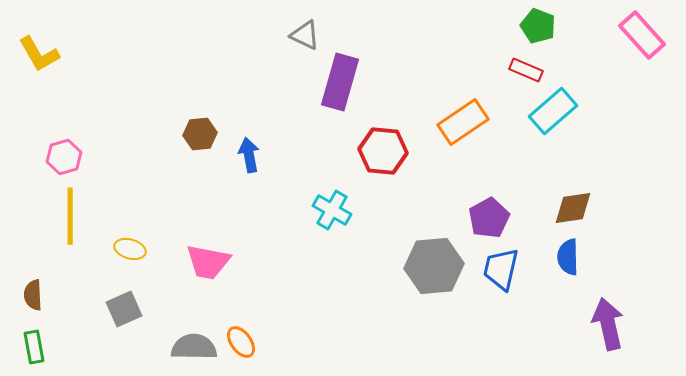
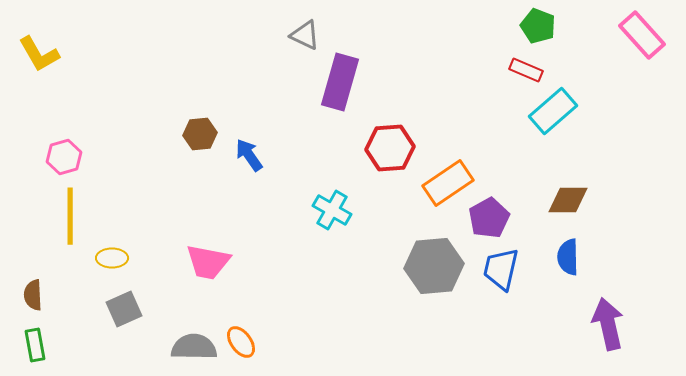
orange rectangle: moved 15 px left, 61 px down
red hexagon: moved 7 px right, 3 px up; rotated 9 degrees counterclockwise
blue arrow: rotated 24 degrees counterclockwise
brown diamond: moved 5 px left, 8 px up; rotated 9 degrees clockwise
yellow ellipse: moved 18 px left, 9 px down; rotated 16 degrees counterclockwise
green rectangle: moved 1 px right, 2 px up
